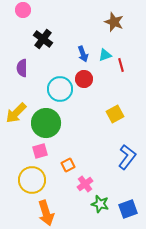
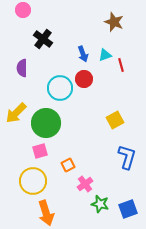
cyan circle: moved 1 px up
yellow square: moved 6 px down
blue L-shape: rotated 20 degrees counterclockwise
yellow circle: moved 1 px right, 1 px down
